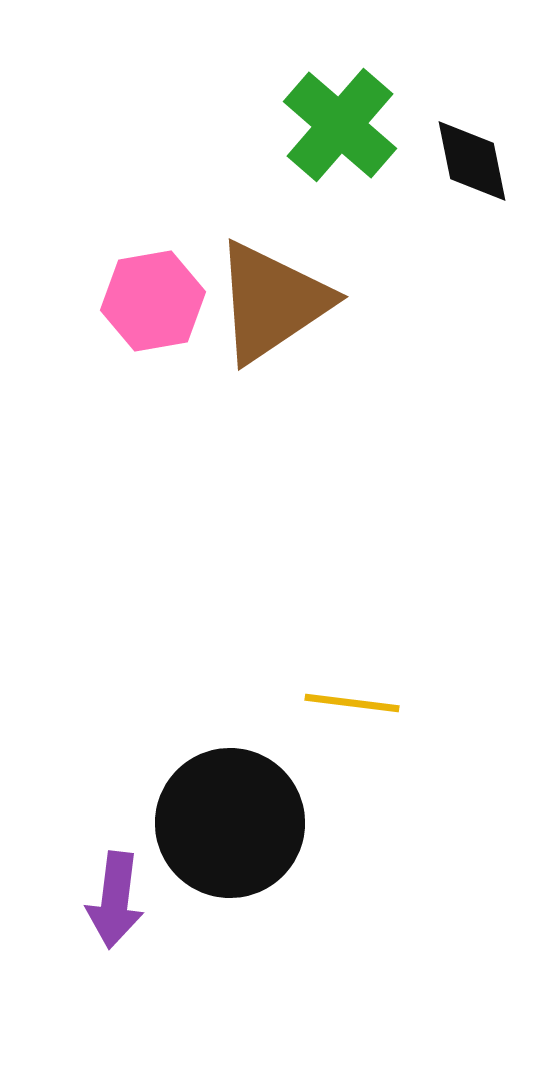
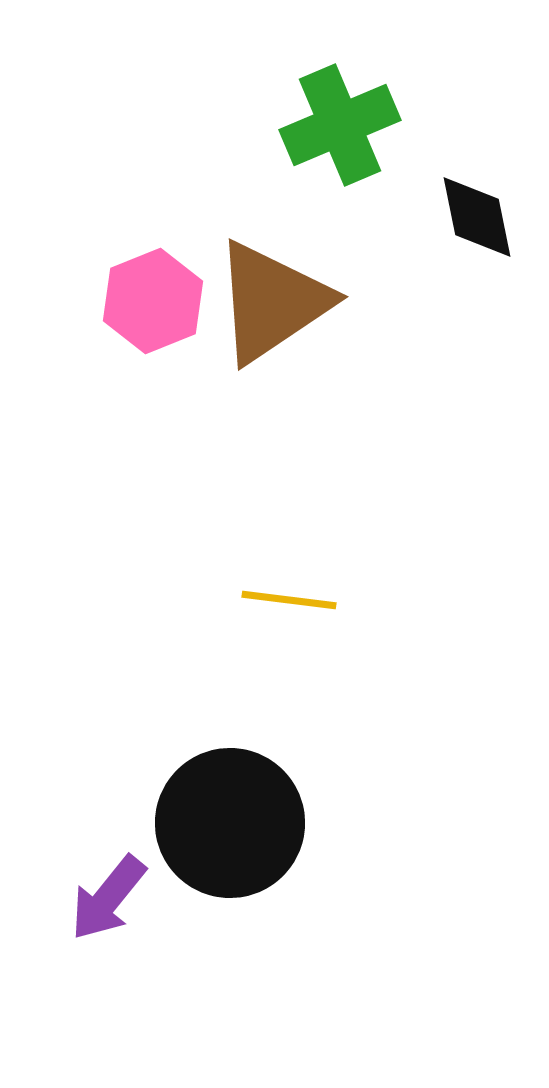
green cross: rotated 26 degrees clockwise
black diamond: moved 5 px right, 56 px down
pink hexagon: rotated 12 degrees counterclockwise
yellow line: moved 63 px left, 103 px up
purple arrow: moved 7 px left, 2 px up; rotated 32 degrees clockwise
